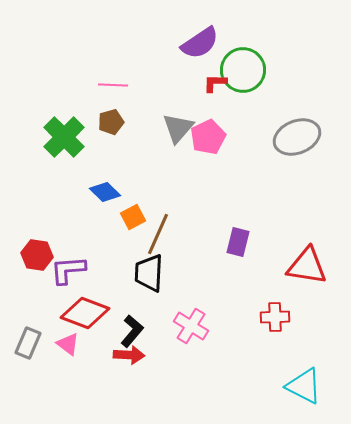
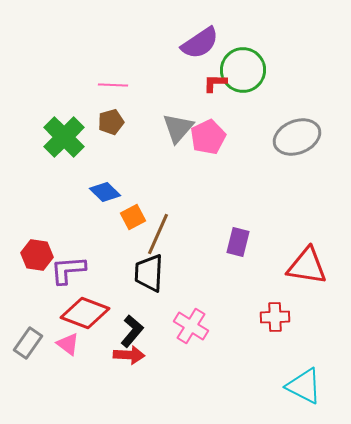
gray rectangle: rotated 12 degrees clockwise
